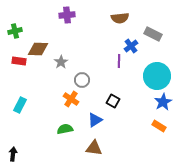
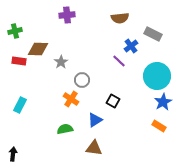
purple line: rotated 48 degrees counterclockwise
